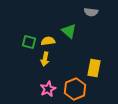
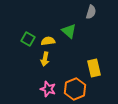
gray semicircle: rotated 80 degrees counterclockwise
green square: moved 1 px left, 3 px up; rotated 16 degrees clockwise
yellow rectangle: rotated 24 degrees counterclockwise
pink star: rotated 28 degrees counterclockwise
